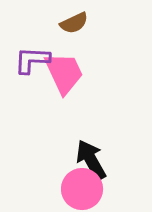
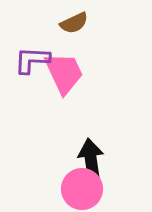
black arrow: rotated 21 degrees clockwise
